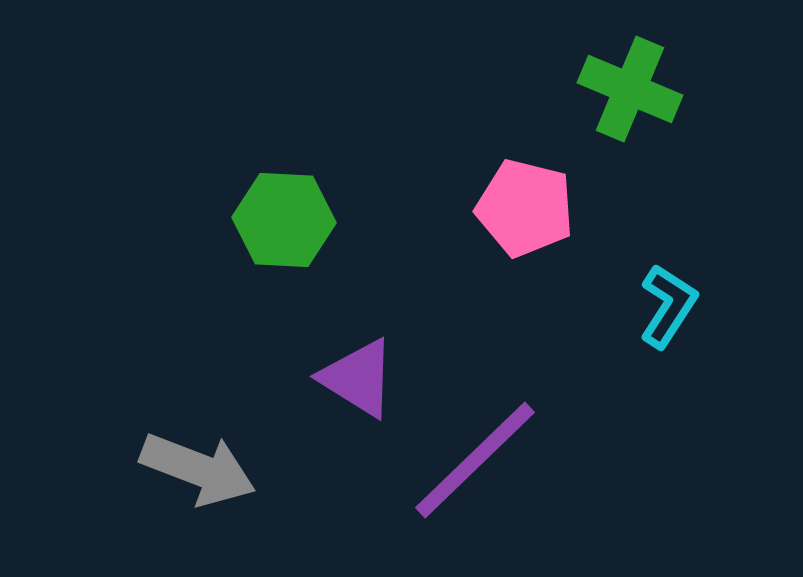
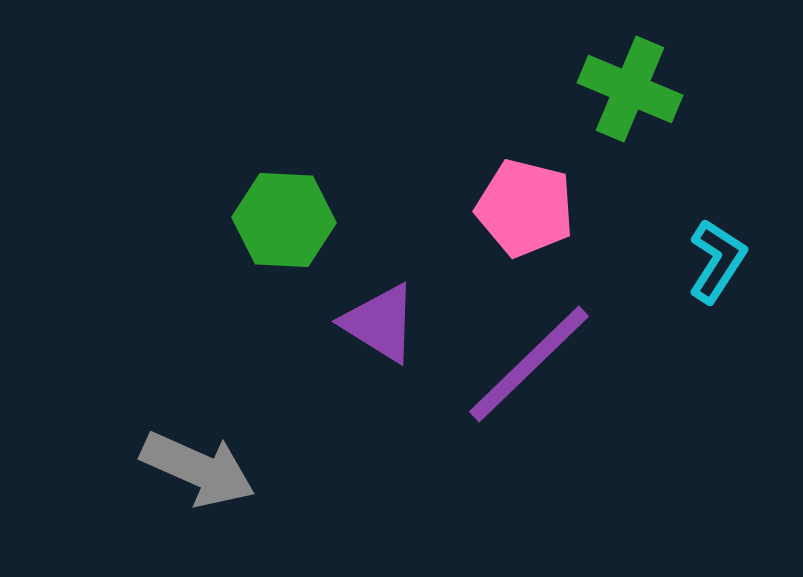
cyan L-shape: moved 49 px right, 45 px up
purple triangle: moved 22 px right, 55 px up
purple line: moved 54 px right, 96 px up
gray arrow: rotated 3 degrees clockwise
